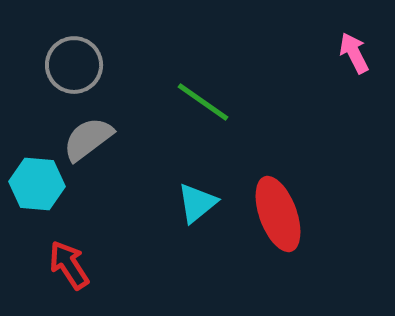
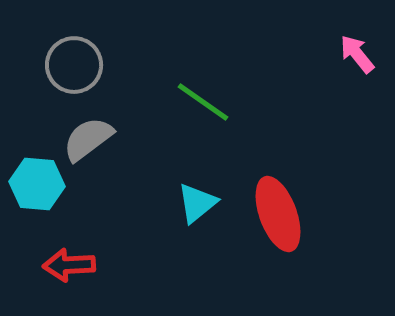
pink arrow: moved 3 px right, 1 px down; rotated 12 degrees counterclockwise
red arrow: rotated 60 degrees counterclockwise
